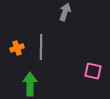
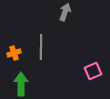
orange cross: moved 3 px left, 5 px down
pink square: rotated 36 degrees counterclockwise
green arrow: moved 9 px left
